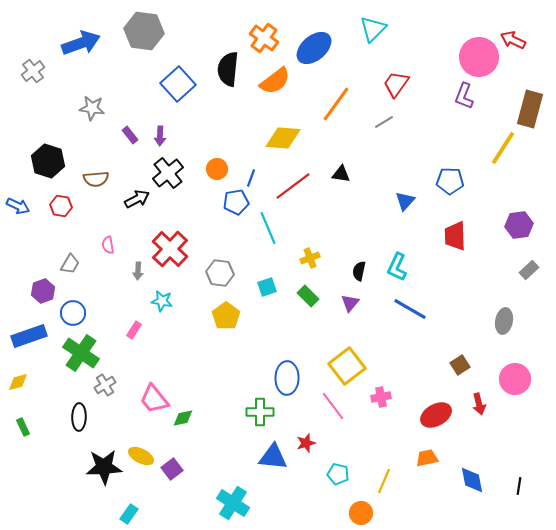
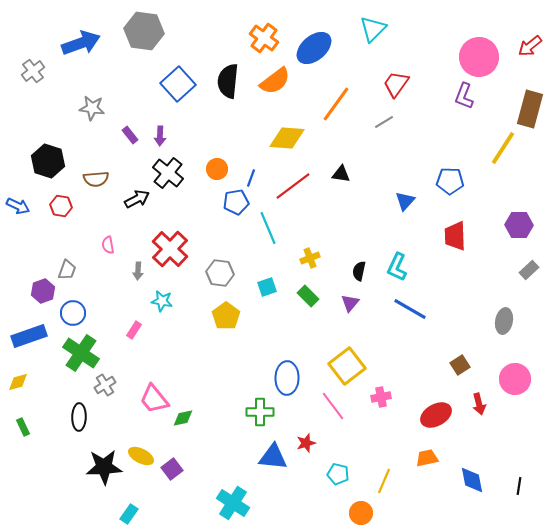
red arrow at (513, 40): moved 17 px right, 6 px down; rotated 65 degrees counterclockwise
black semicircle at (228, 69): moved 12 px down
yellow diamond at (283, 138): moved 4 px right
black cross at (168, 173): rotated 12 degrees counterclockwise
purple hexagon at (519, 225): rotated 8 degrees clockwise
gray trapezoid at (70, 264): moved 3 px left, 6 px down; rotated 10 degrees counterclockwise
